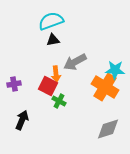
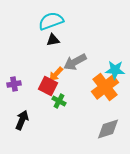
orange arrow: rotated 49 degrees clockwise
orange cross: rotated 20 degrees clockwise
